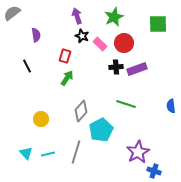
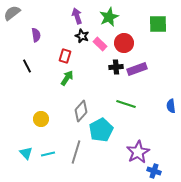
green star: moved 5 px left
